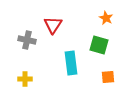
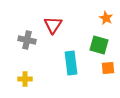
orange square: moved 9 px up
